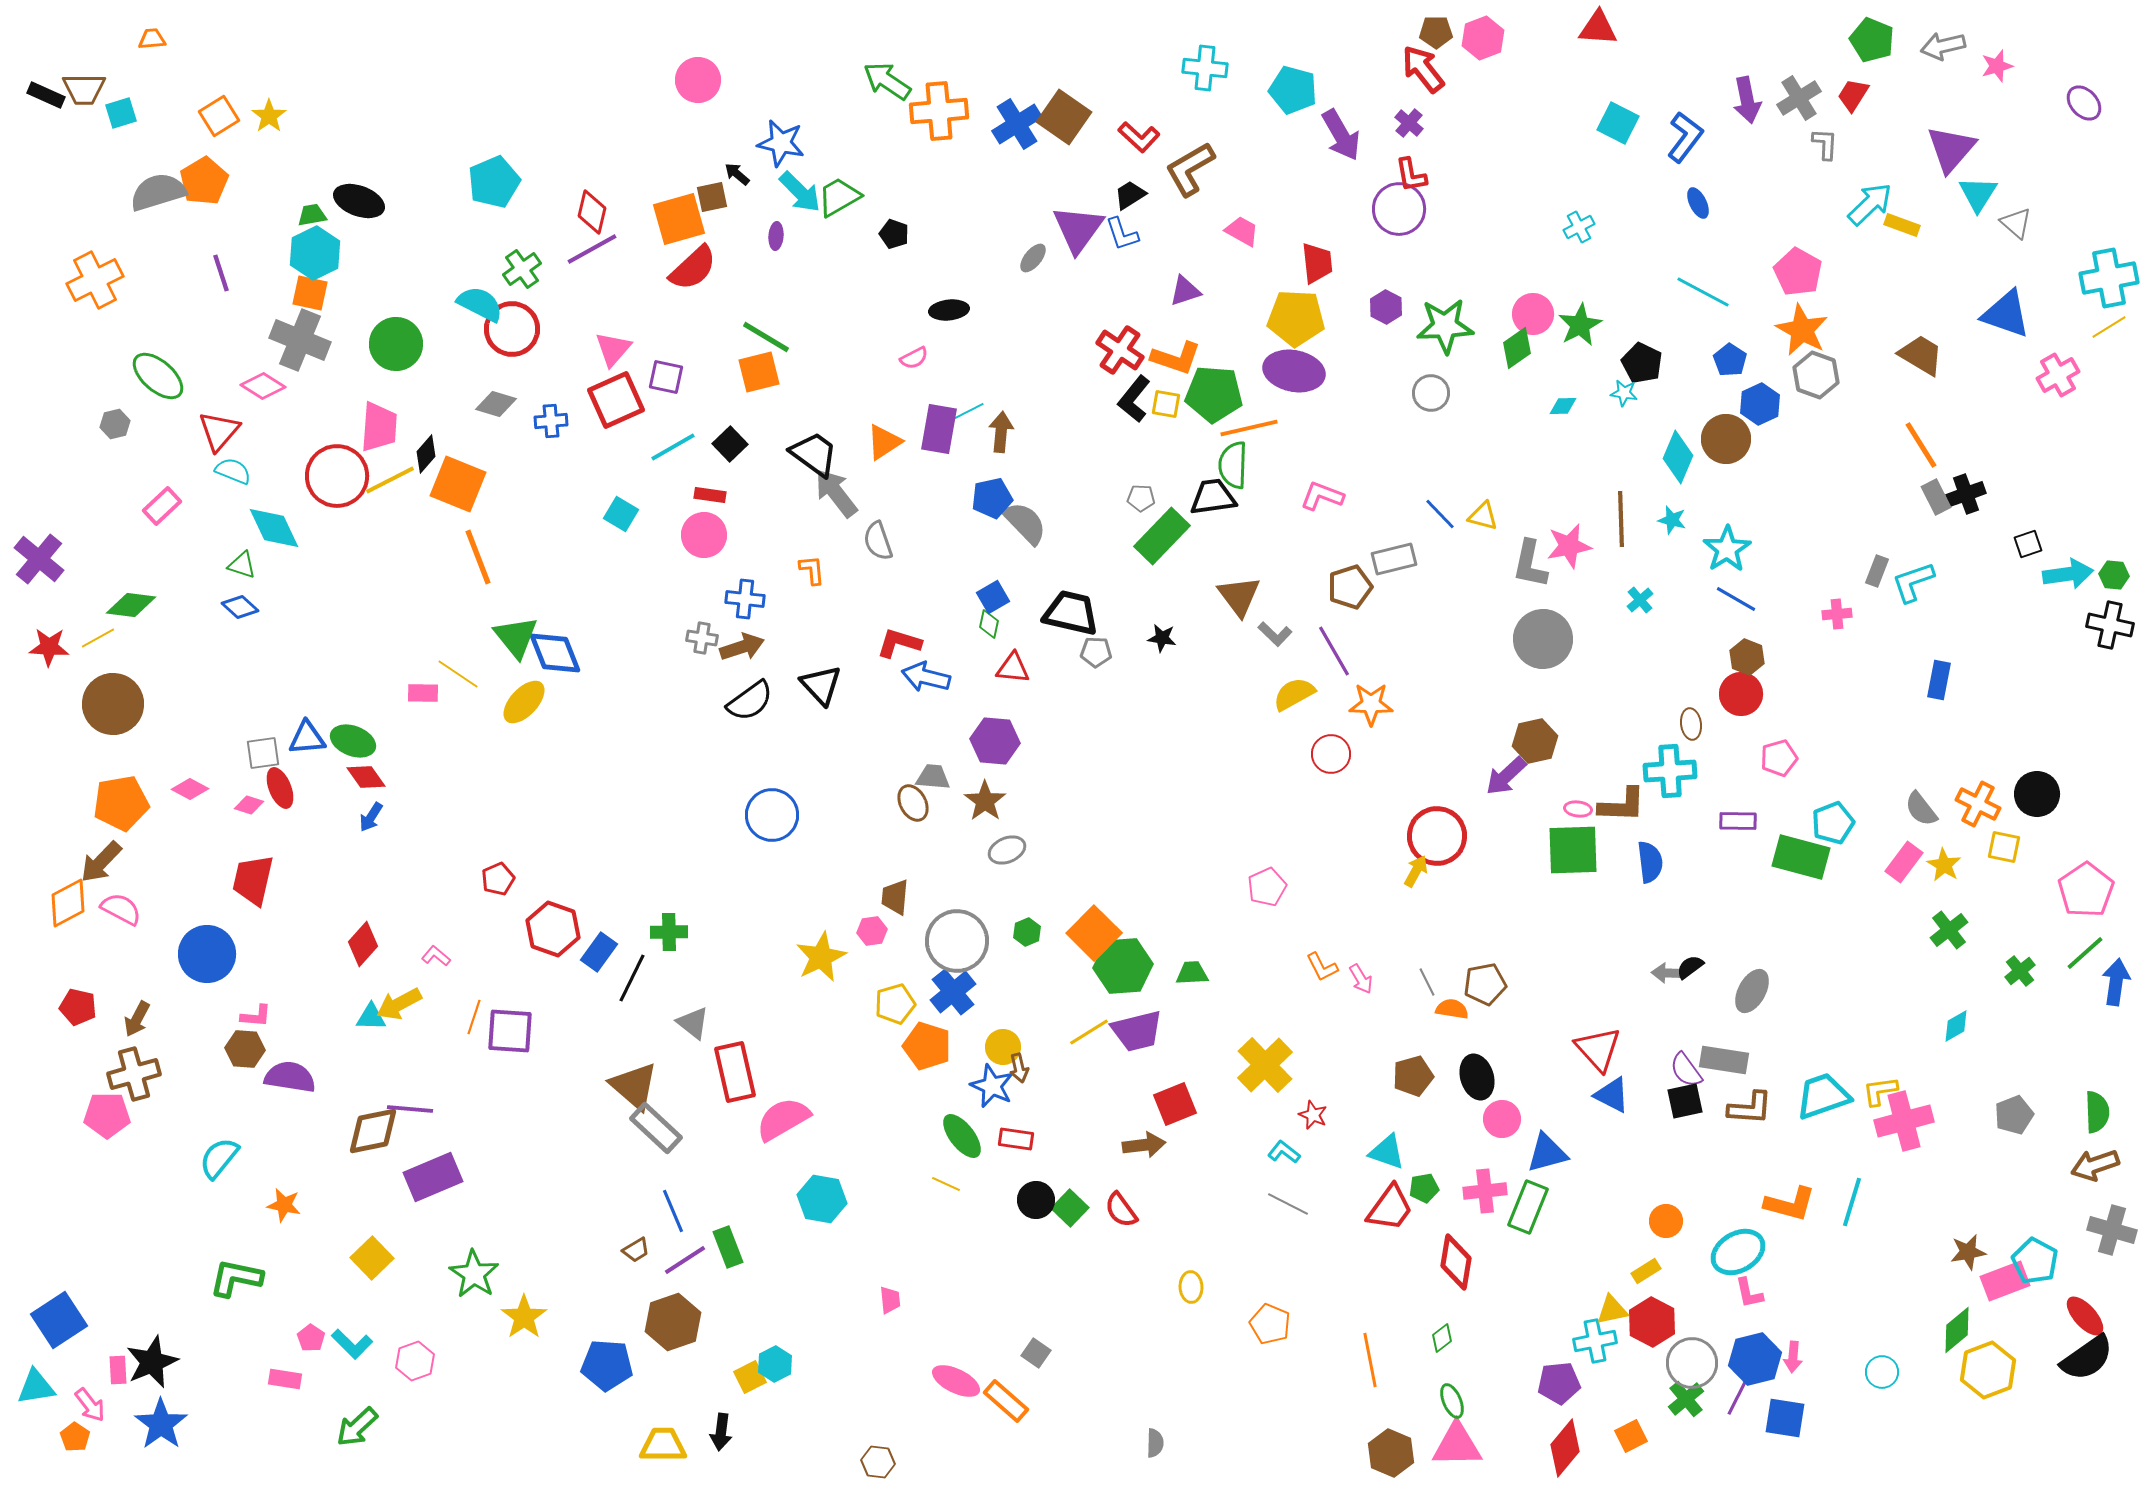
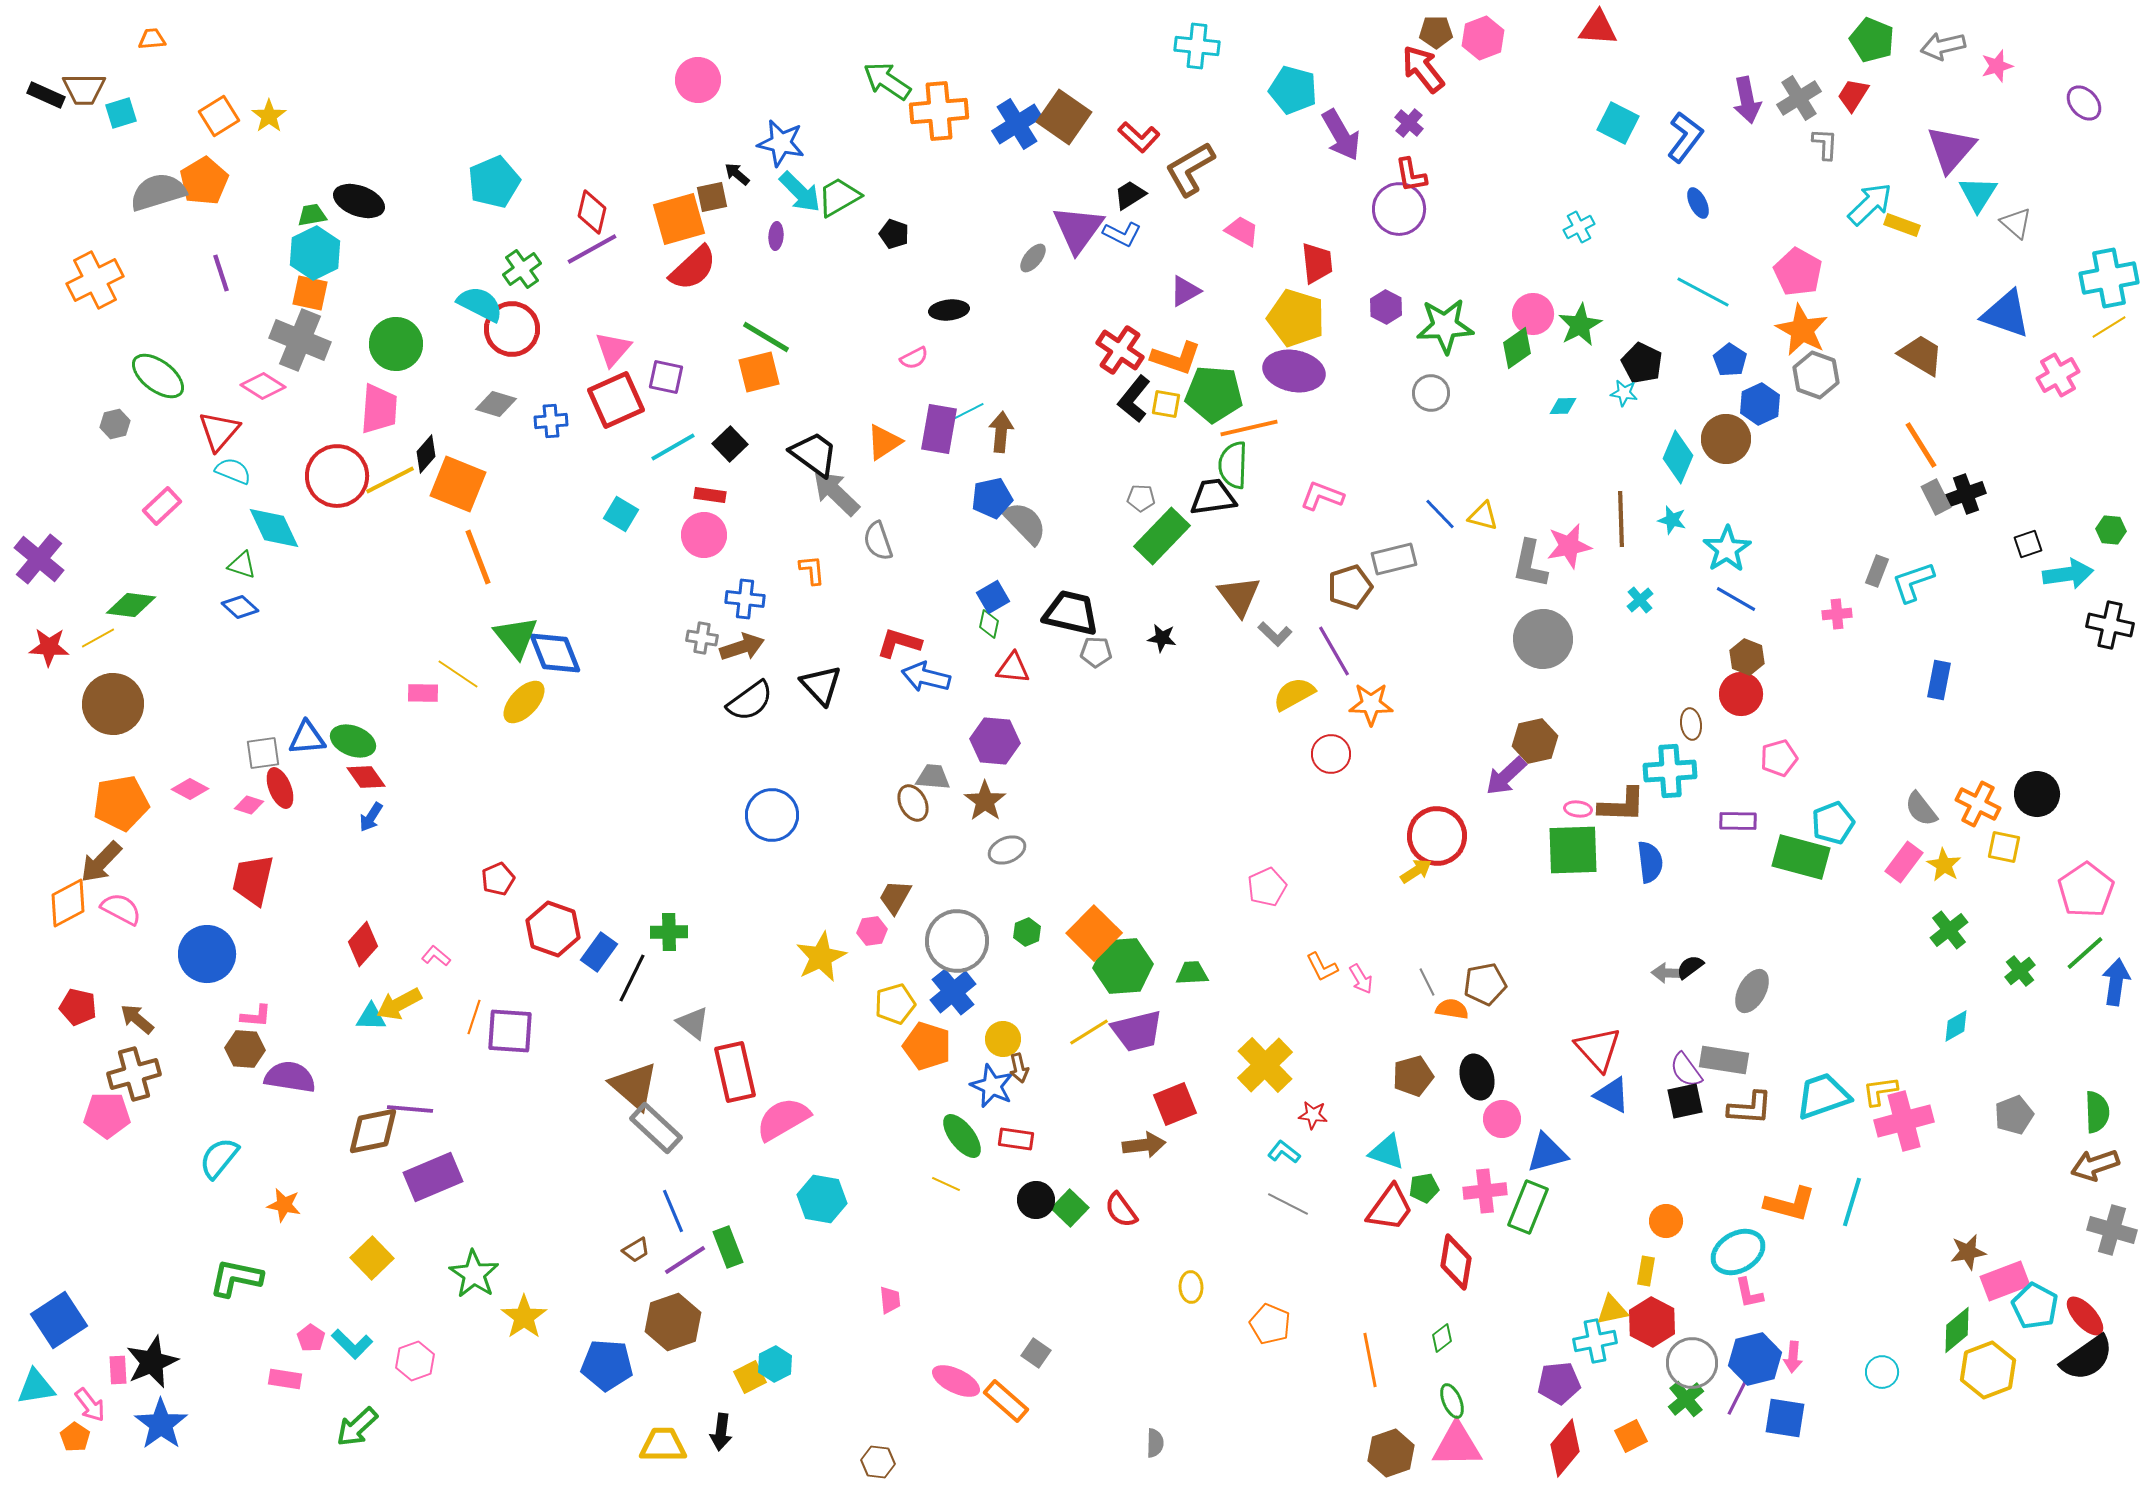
cyan cross at (1205, 68): moved 8 px left, 22 px up
blue L-shape at (1122, 234): rotated 45 degrees counterclockwise
purple triangle at (1185, 291): rotated 12 degrees counterclockwise
yellow pentagon at (1296, 318): rotated 14 degrees clockwise
green ellipse at (158, 376): rotated 4 degrees counterclockwise
pink trapezoid at (379, 427): moved 18 px up
gray arrow at (836, 493): rotated 8 degrees counterclockwise
green hexagon at (2114, 575): moved 3 px left, 45 px up
yellow arrow at (1416, 871): rotated 28 degrees clockwise
brown trapezoid at (895, 897): rotated 24 degrees clockwise
brown arrow at (137, 1019): rotated 102 degrees clockwise
yellow circle at (1003, 1047): moved 8 px up
red star at (1313, 1115): rotated 16 degrees counterclockwise
cyan pentagon at (2035, 1261): moved 45 px down
yellow rectangle at (1646, 1271): rotated 48 degrees counterclockwise
brown hexagon at (1391, 1453): rotated 18 degrees clockwise
